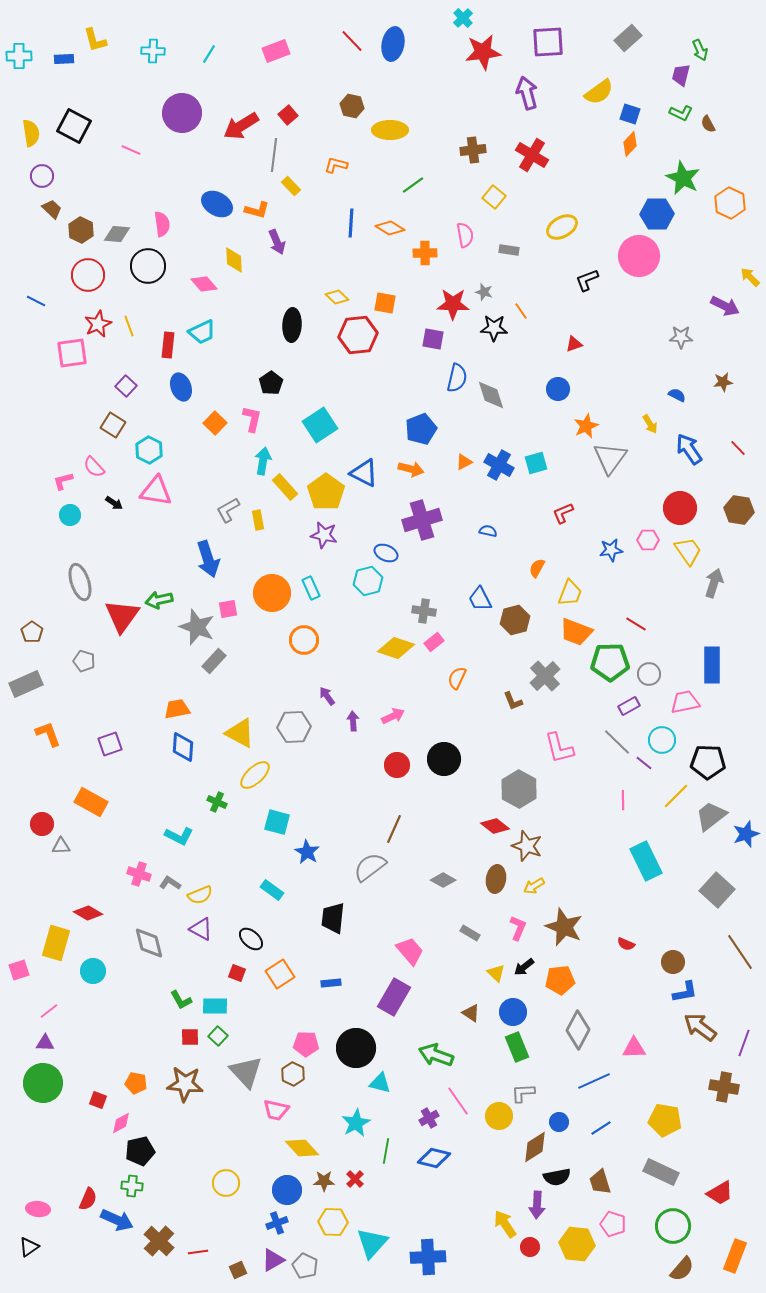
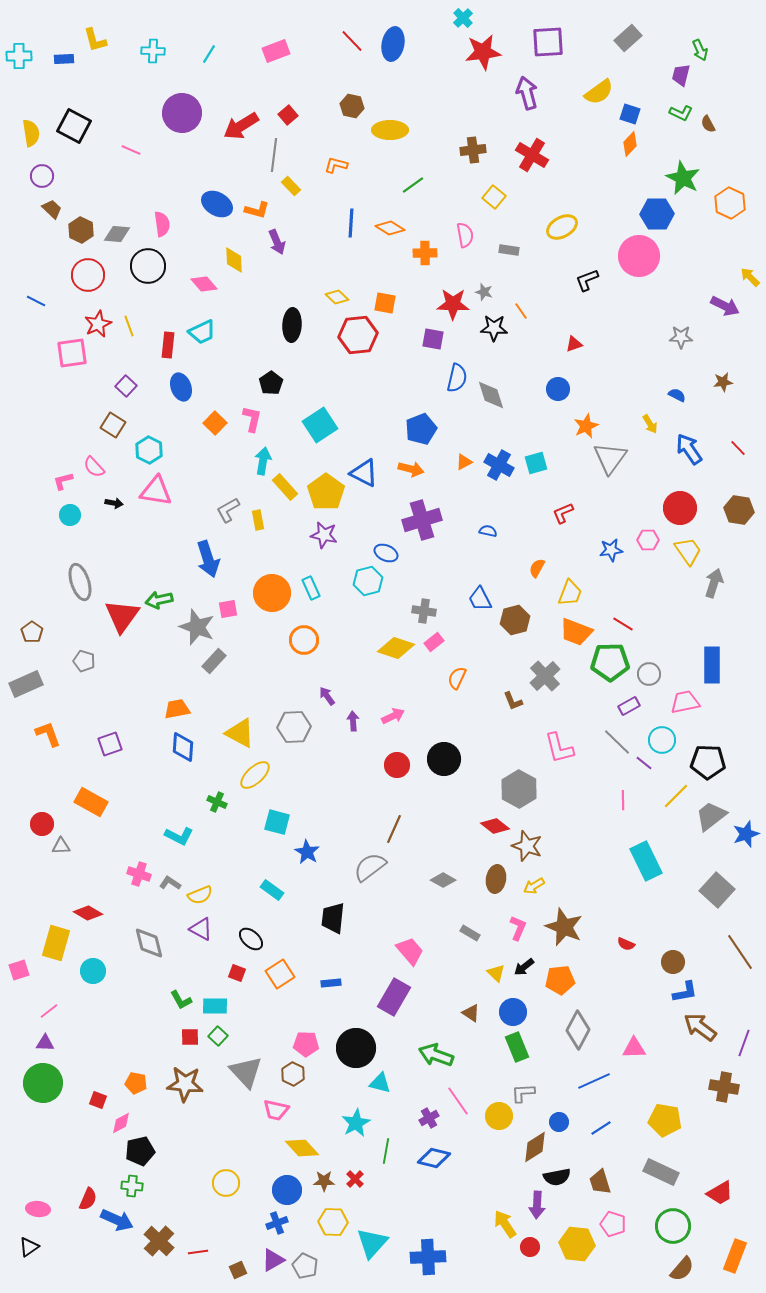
black arrow at (114, 503): rotated 24 degrees counterclockwise
red line at (636, 624): moved 13 px left
